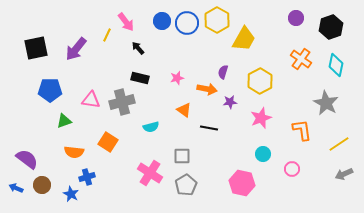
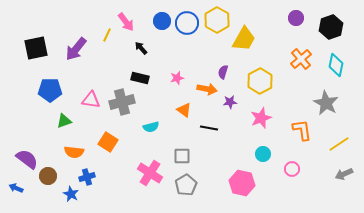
black arrow at (138, 48): moved 3 px right
orange cross at (301, 59): rotated 15 degrees clockwise
brown circle at (42, 185): moved 6 px right, 9 px up
